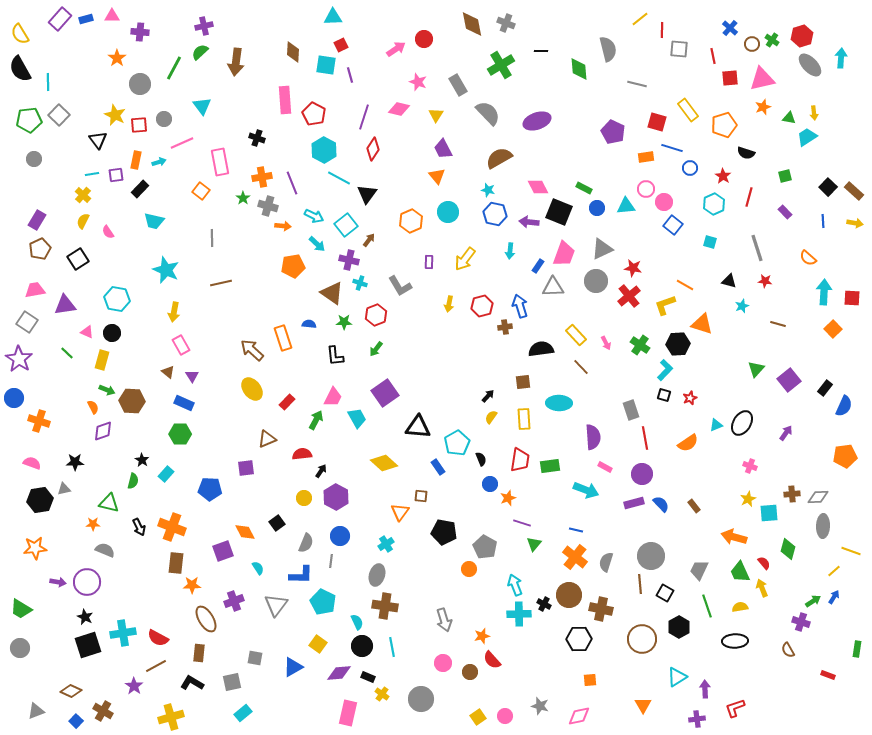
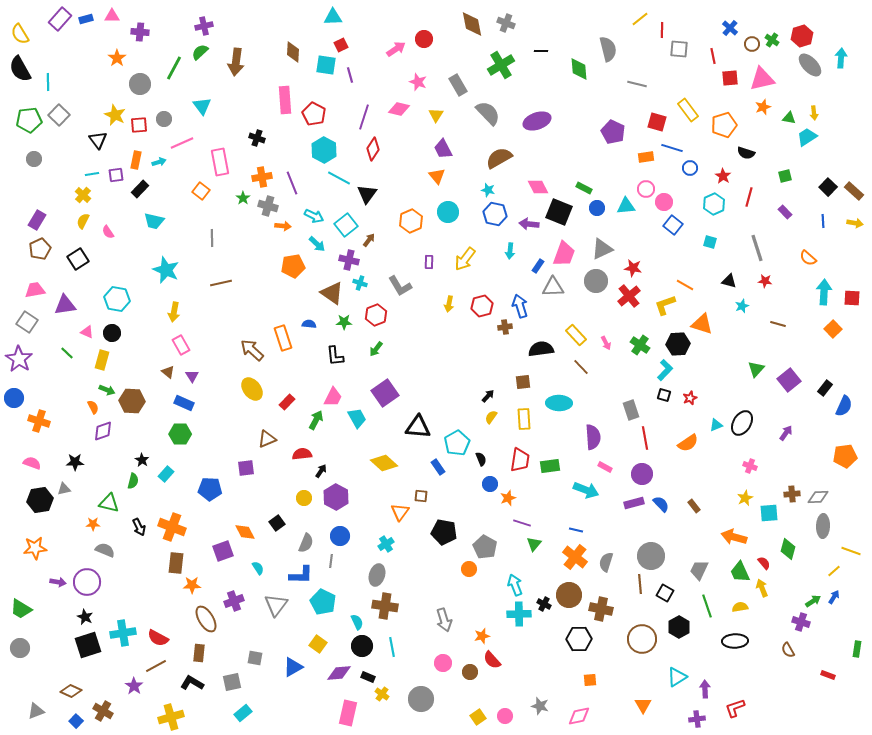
purple arrow at (529, 222): moved 2 px down
yellow star at (748, 499): moved 3 px left, 1 px up
